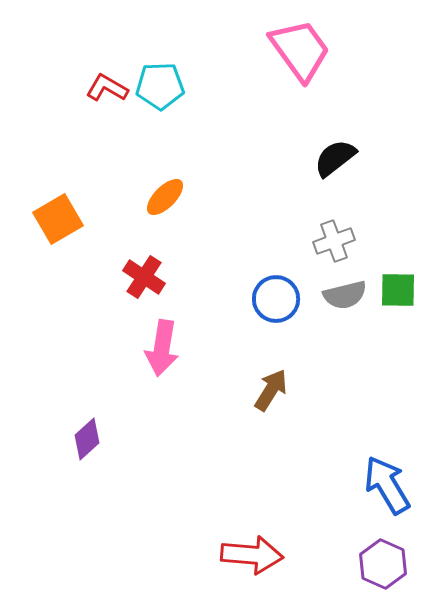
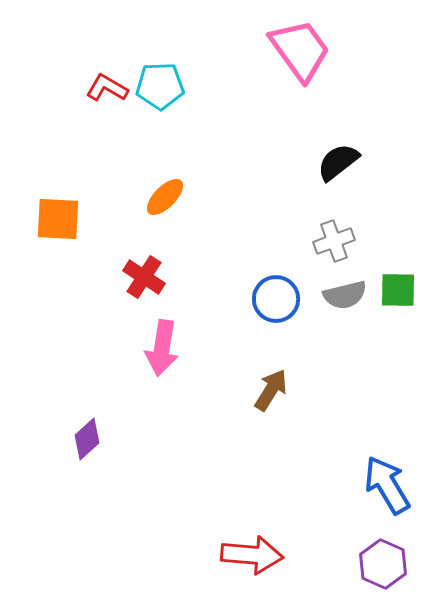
black semicircle: moved 3 px right, 4 px down
orange square: rotated 33 degrees clockwise
